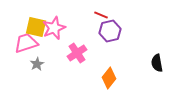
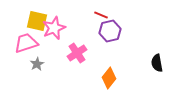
yellow square: moved 1 px right, 6 px up
